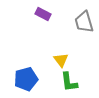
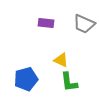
purple rectangle: moved 3 px right, 9 px down; rotated 21 degrees counterclockwise
gray trapezoid: moved 2 px down; rotated 50 degrees counterclockwise
yellow triangle: rotated 28 degrees counterclockwise
